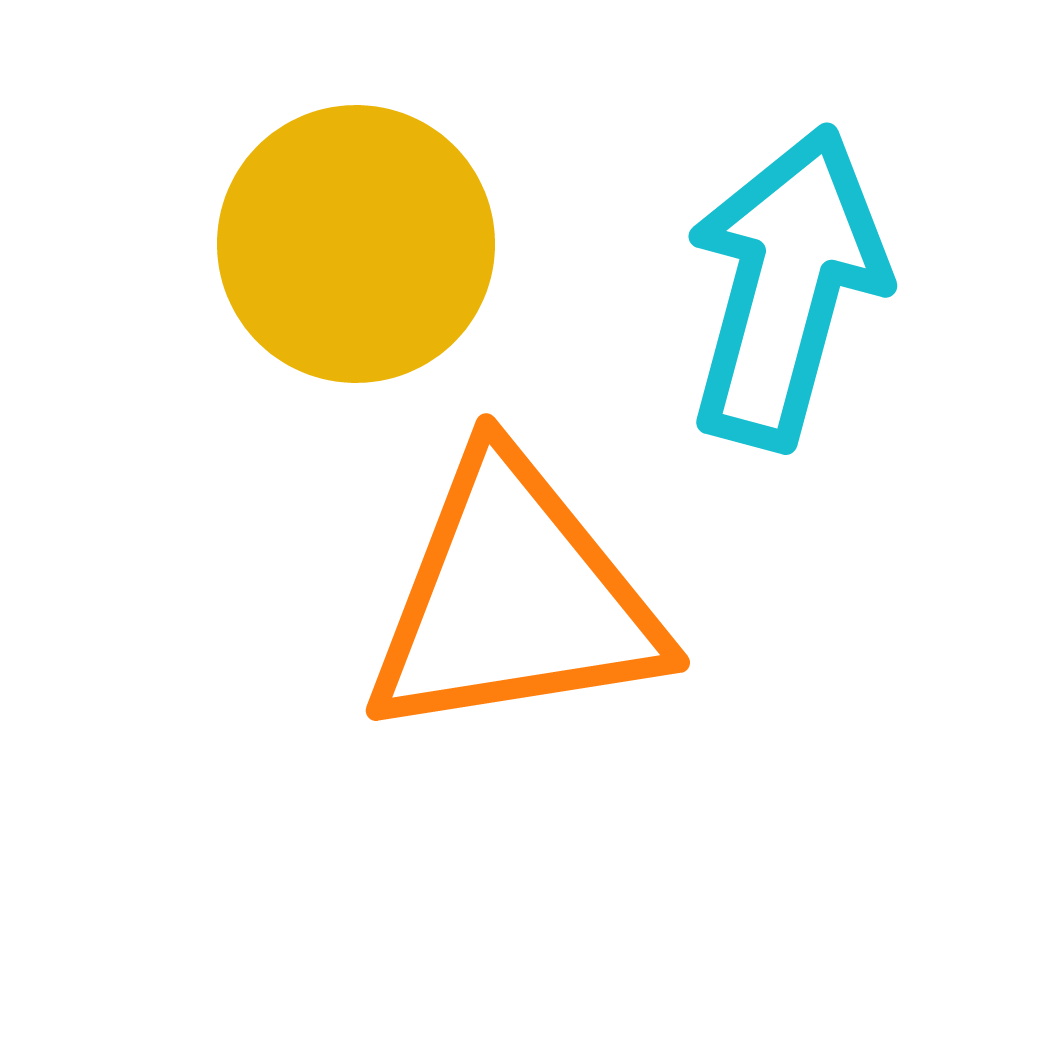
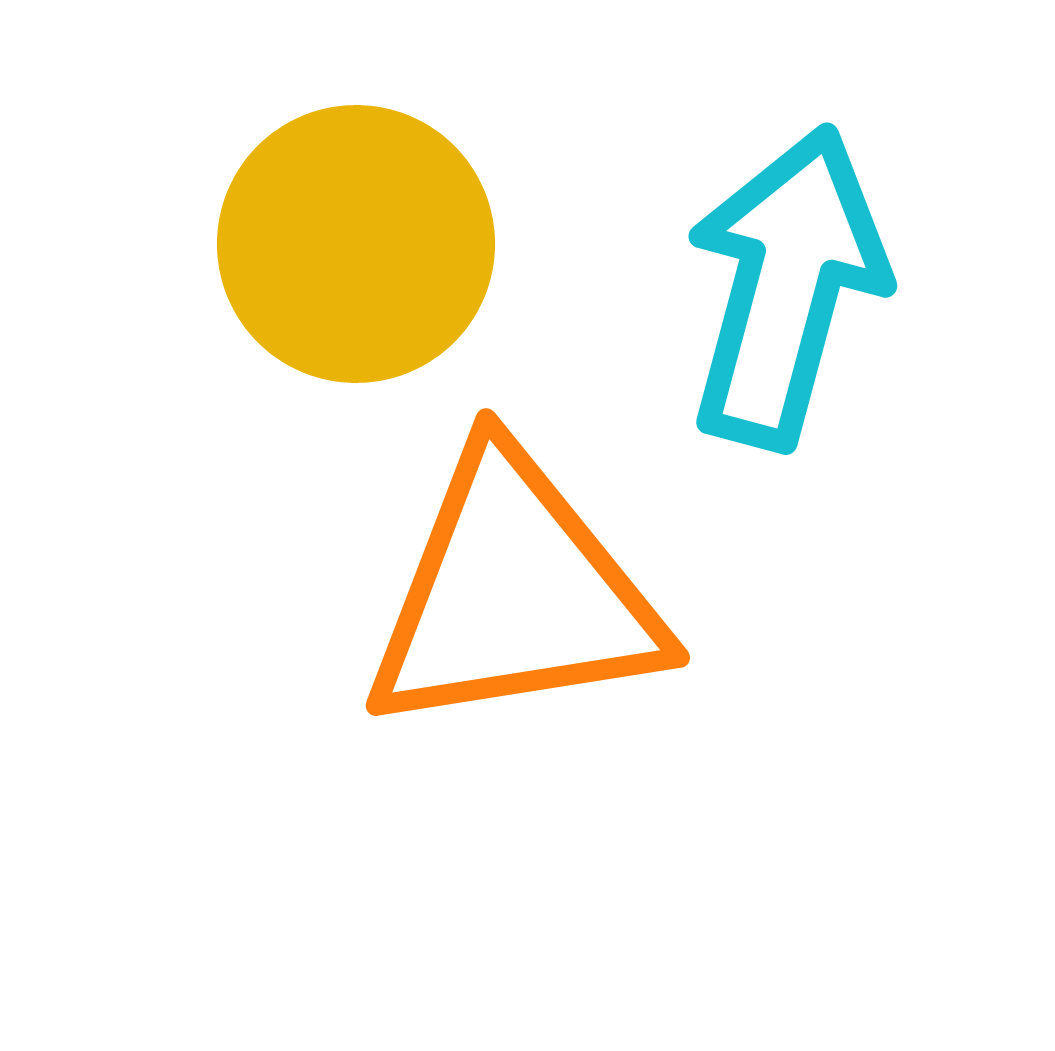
orange triangle: moved 5 px up
